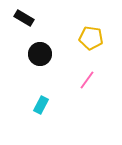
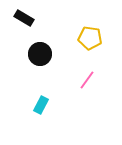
yellow pentagon: moved 1 px left
